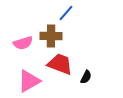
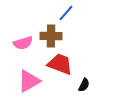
black semicircle: moved 2 px left, 8 px down
